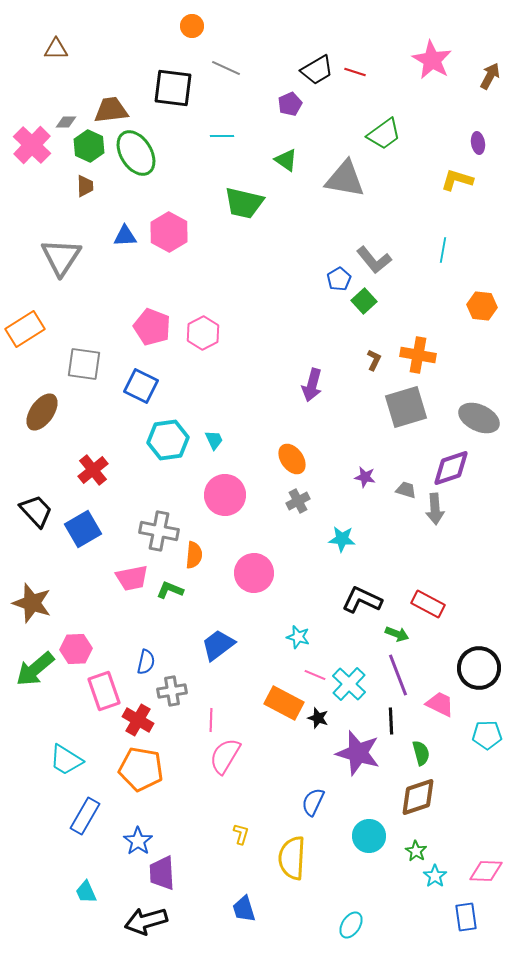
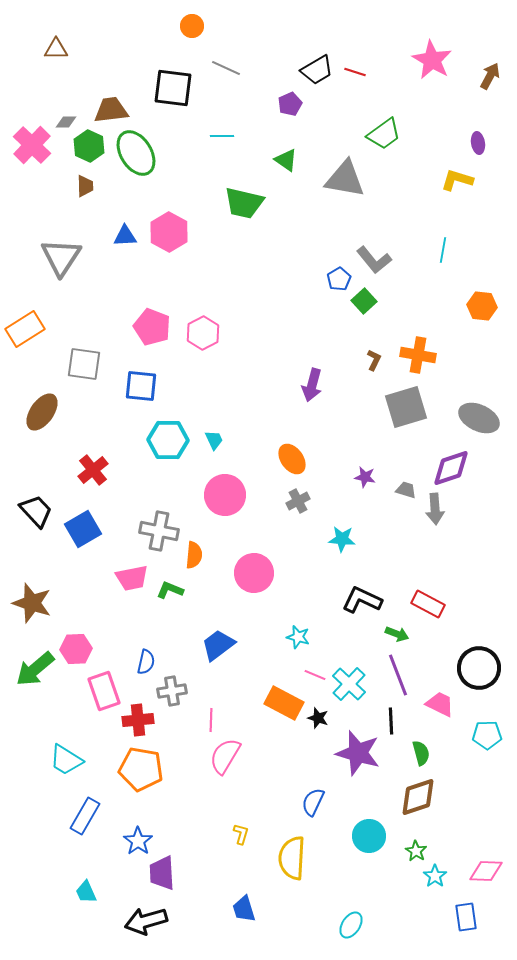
blue square at (141, 386): rotated 20 degrees counterclockwise
cyan hexagon at (168, 440): rotated 9 degrees clockwise
red cross at (138, 720): rotated 36 degrees counterclockwise
